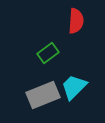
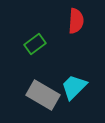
green rectangle: moved 13 px left, 9 px up
gray rectangle: rotated 52 degrees clockwise
